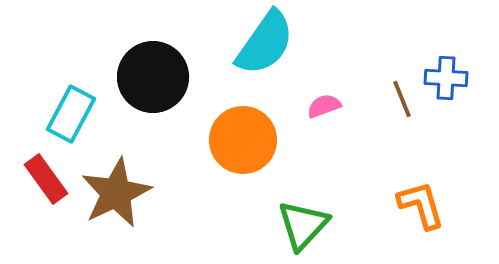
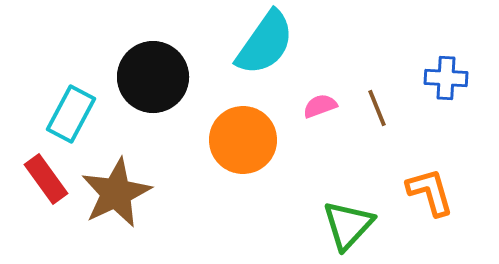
brown line: moved 25 px left, 9 px down
pink semicircle: moved 4 px left
orange L-shape: moved 9 px right, 13 px up
green triangle: moved 45 px right
